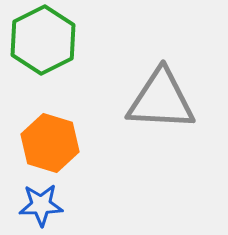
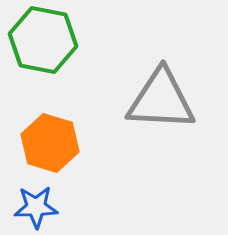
green hexagon: rotated 22 degrees counterclockwise
blue star: moved 5 px left, 2 px down
